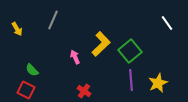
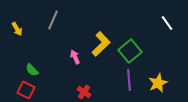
purple line: moved 2 px left
red cross: moved 1 px down
